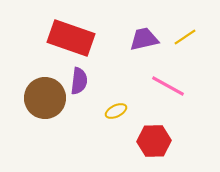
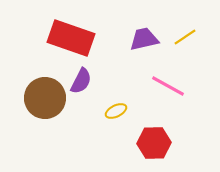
purple semicircle: moved 2 px right; rotated 20 degrees clockwise
red hexagon: moved 2 px down
